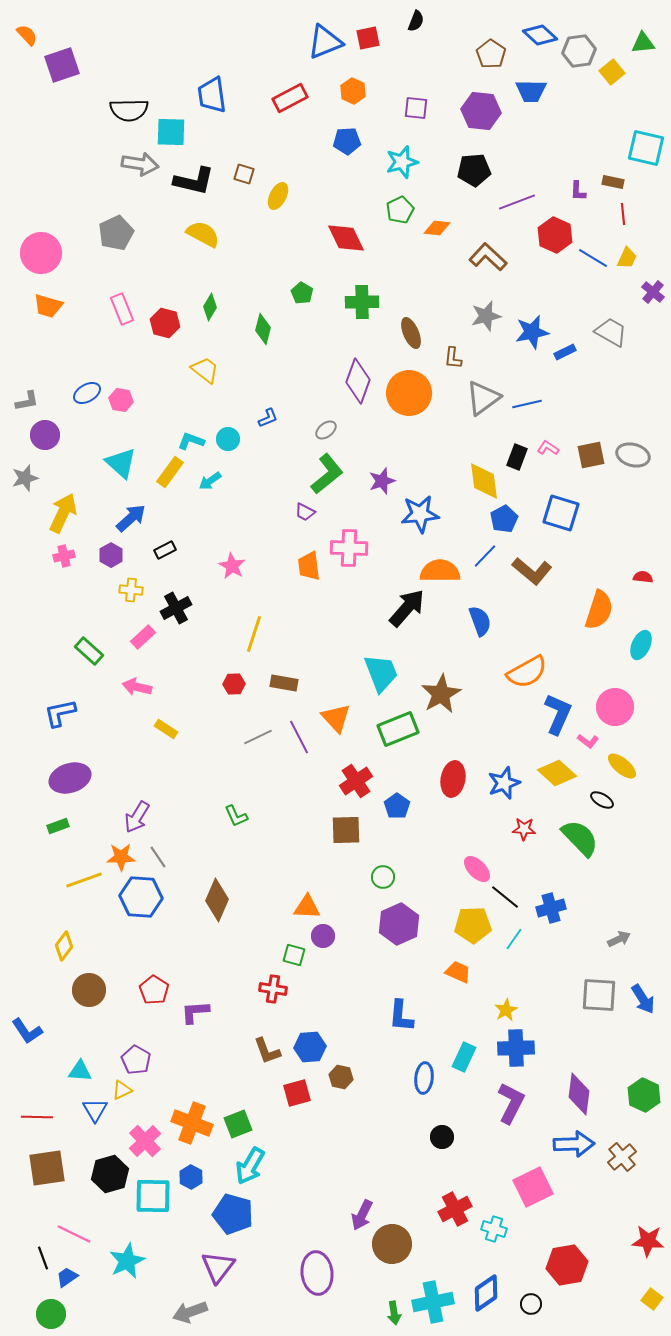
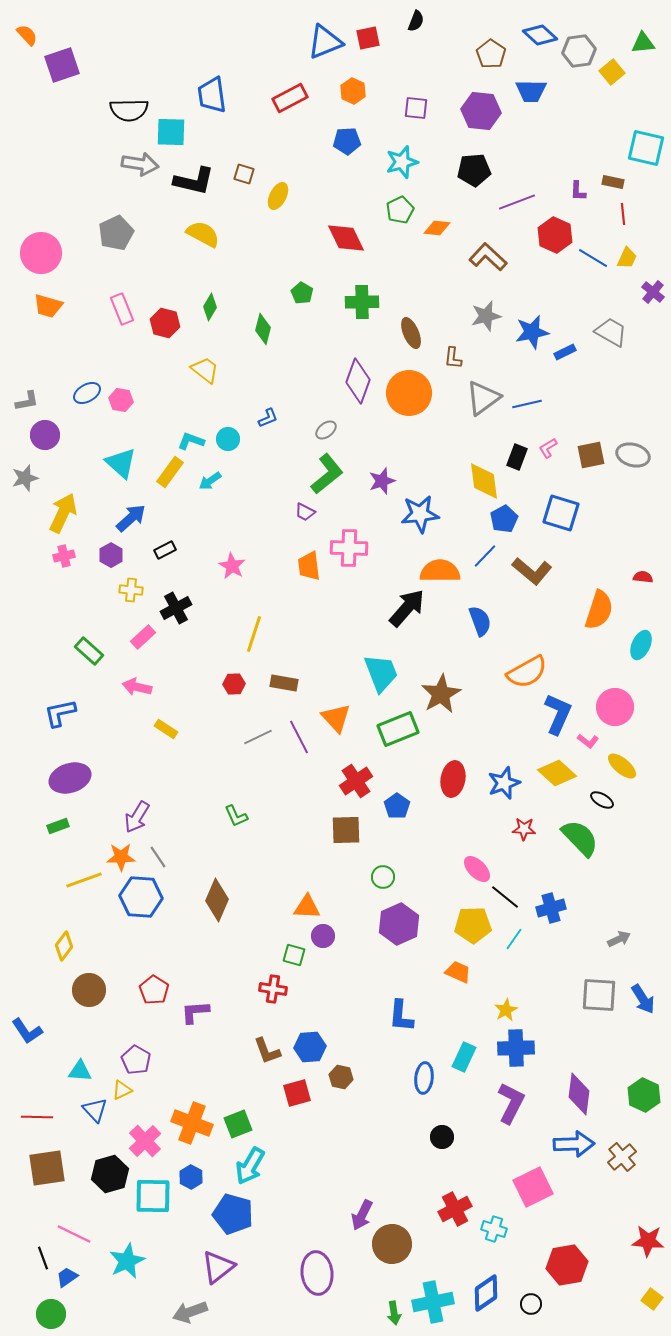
pink L-shape at (548, 448): rotated 65 degrees counterclockwise
blue triangle at (95, 1110): rotated 12 degrees counterclockwise
purple triangle at (218, 1267): rotated 15 degrees clockwise
